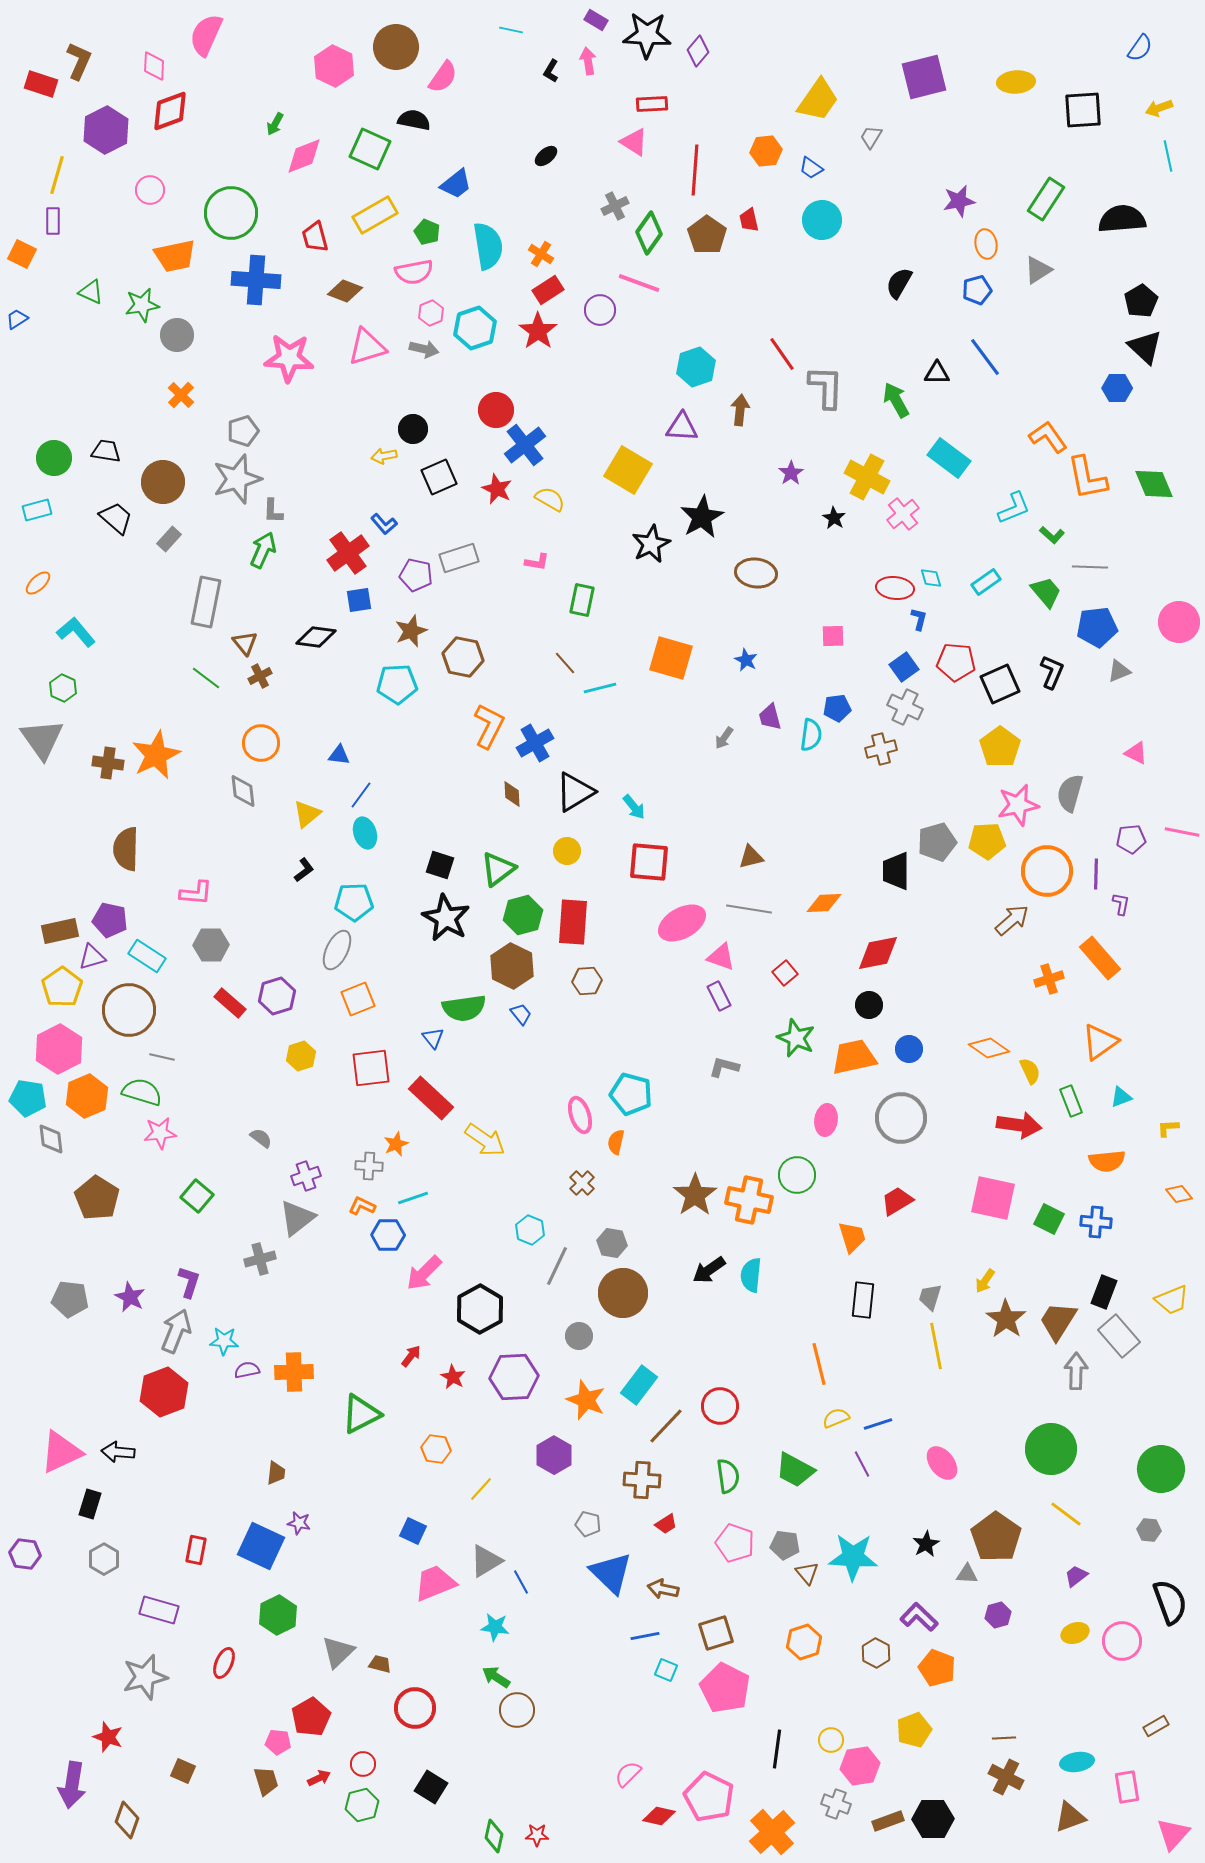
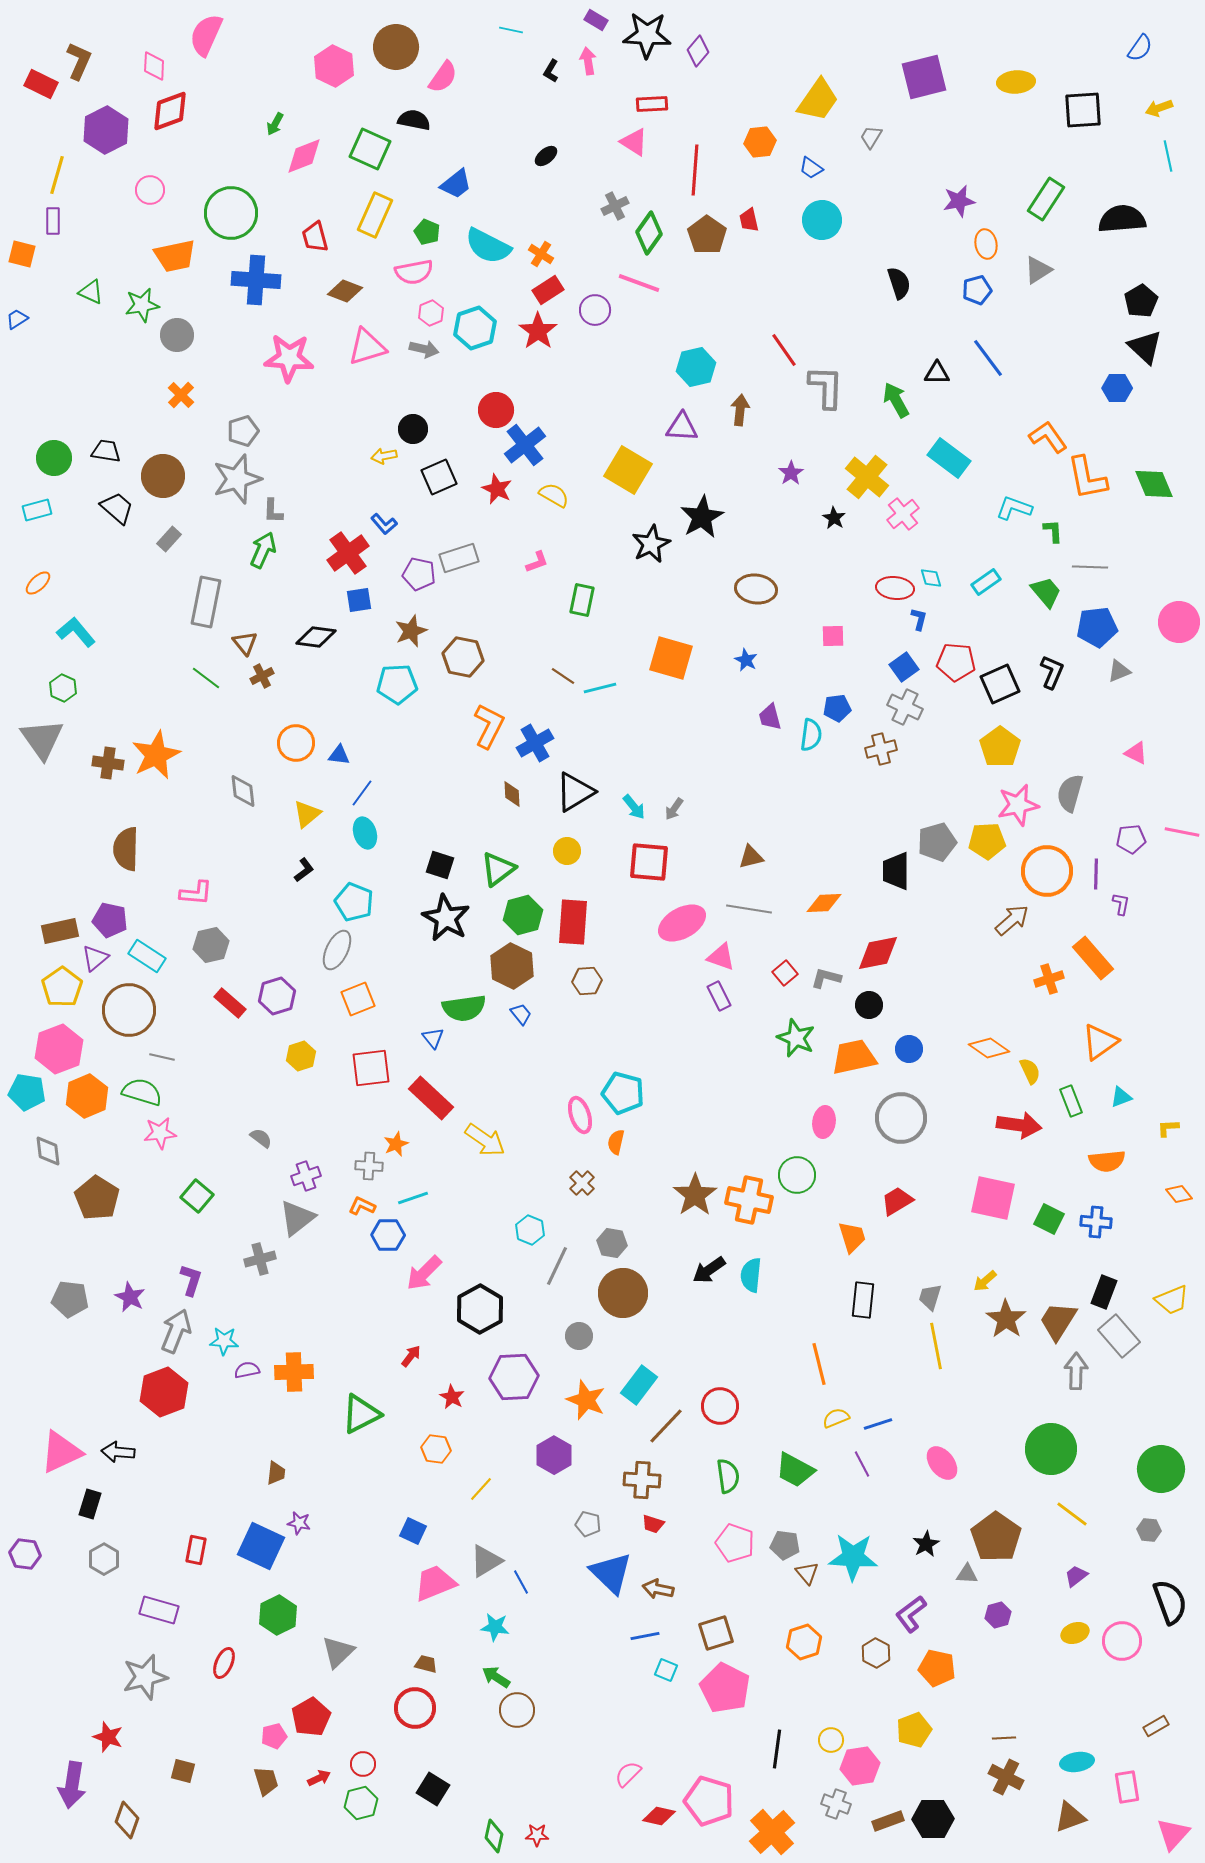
red rectangle at (41, 84): rotated 8 degrees clockwise
orange hexagon at (766, 151): moved 6 px left, 9 px up
yellow rectangle at (375, 215): rotated 36 degrees counterclockwise
cyan semicircle at (488, 246): rotated 126 degrees clockwise
orange square at (22, 254): rotated 12 degrees counterclockwise
black semicircle at (899, 283): rotated 132 degrees clockwise
purple circle at (600, 310): moved 5 px left
red line at (782, 354): moved 2 px right, 4 px up
blue line at (985, 357): moved 3 px right, 1 px down
cyan hexagon at (696, 367): rotated 6 degrees clockwise
yellow cross at (867, 477): rotated 12 degrees clockwise
brown circle at (163, 482): moved 6 px up
yellow semicircle at (550, 499): moved 4 px right, 4 px up
cyan L-shape at (1014, 508): rotated 138 degrees counterclockwise
black trapezoid at (116, 518): moved 1 px right, 10 px up
green L-shape at (1052, 535): moved 1 px right, 4 px up; rotated 135 degrees counterclockwise
pink L-shape at (537, 562): rotated 30 degrees counterclockwise
brown ellipse at (756, 573): moved 16 px down
purple pentagon at (416, 575): moved 3 px right, 1 px up
brown line at (565, 663): moved 2 px left, 13 px down; rotated 15 degrees counterclockwise
brown cross at (260, 676): moved 2 px right
gray arrow at (724, 738): moved 50 px left, 71 px down
orange circle at (261, 743): moved 35 px right
blue line at (361, 795): moved 1 px right, 2 px up
cyan pentagon at (354, 902): rotated 24 degrees clockwise
gray hexagon at (211, 945): rotated 12 degrees counterclockwise
purple triangle at (92, 957): moved 3 px right, 1 px down; rotated 24 degrees counterclockwise
orange rectangle at (1100, 958): moved 7 px left
pink hexagon at (59, 1049): rotated 6 degrees clockwise
gray L-shape at (724, 1067): moved 102 px right, 89 px up
cyan pentagon at (631, 1094): moved 8 px left, 1 px up
cyan pentagon at (28, 1098): moved 1 px left, 6 px up
pink ellipse at (826, 1120): moved 2 px left, 2 px down
gray diamond at (51, 1139): moved 3 px left, 12 px down
yellow arrow at (985, 1281): rotated 15 degrees clockwise
purple L-shape at (189, 1282): moved 2 px right, 2 px up
red star at (453, 1377): moved 1 px left, 20 px down
yellow line at (1066, 1514): moved 6 px right
red trapezoid at (666, 1524): moved 13 px left; rotated 50 degrees clockwise
brown arrow at (663, 1589): moved 5 px left
purple L-shape at (919, 1617): moved 8 px left, 3 px up; rotated 81 degrees counterclockwise
brown trapezoid at (380, 1664): moved 46 px right
orange pentagon at (937, 1668): rotated 9 degrees counterclockwise
pink pentagon at (278, 1742): moved 4 px left, 6 px up; rotated 20 degrees counterclockwise
brown square at (183, 1771): rotated 10 degrees counterclockwise
black square at (431, 1787): moved 2 px right, 2 px down
pink pentagon at (709, 1797): moved 4 px down; rotated 9 degrees counterclockwise
green hexagon at (362, 1805): moved 1 px left, 2 px up
